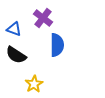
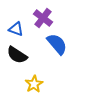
blue triangle: moved 2 px right
blue semicircle: moved 1 px up; rotated 40 degrees counterclockwise
black semicircle: moved 1 px right
